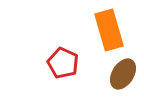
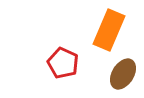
orange rectangle: rotated 39 degrees clockwise
